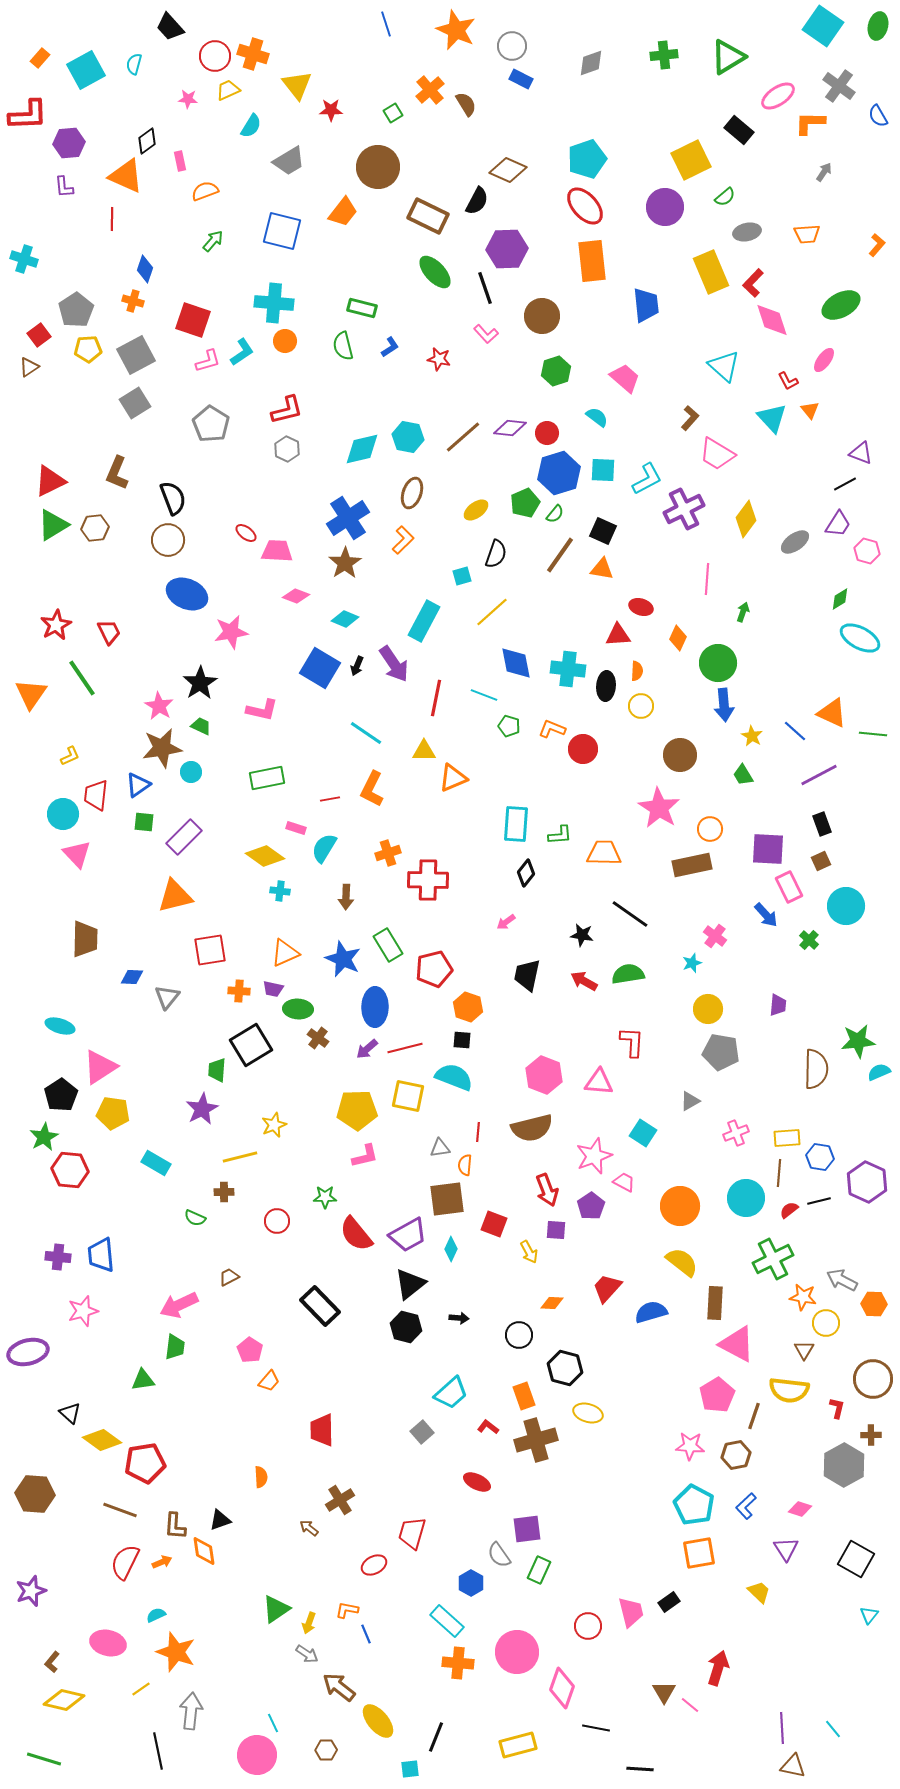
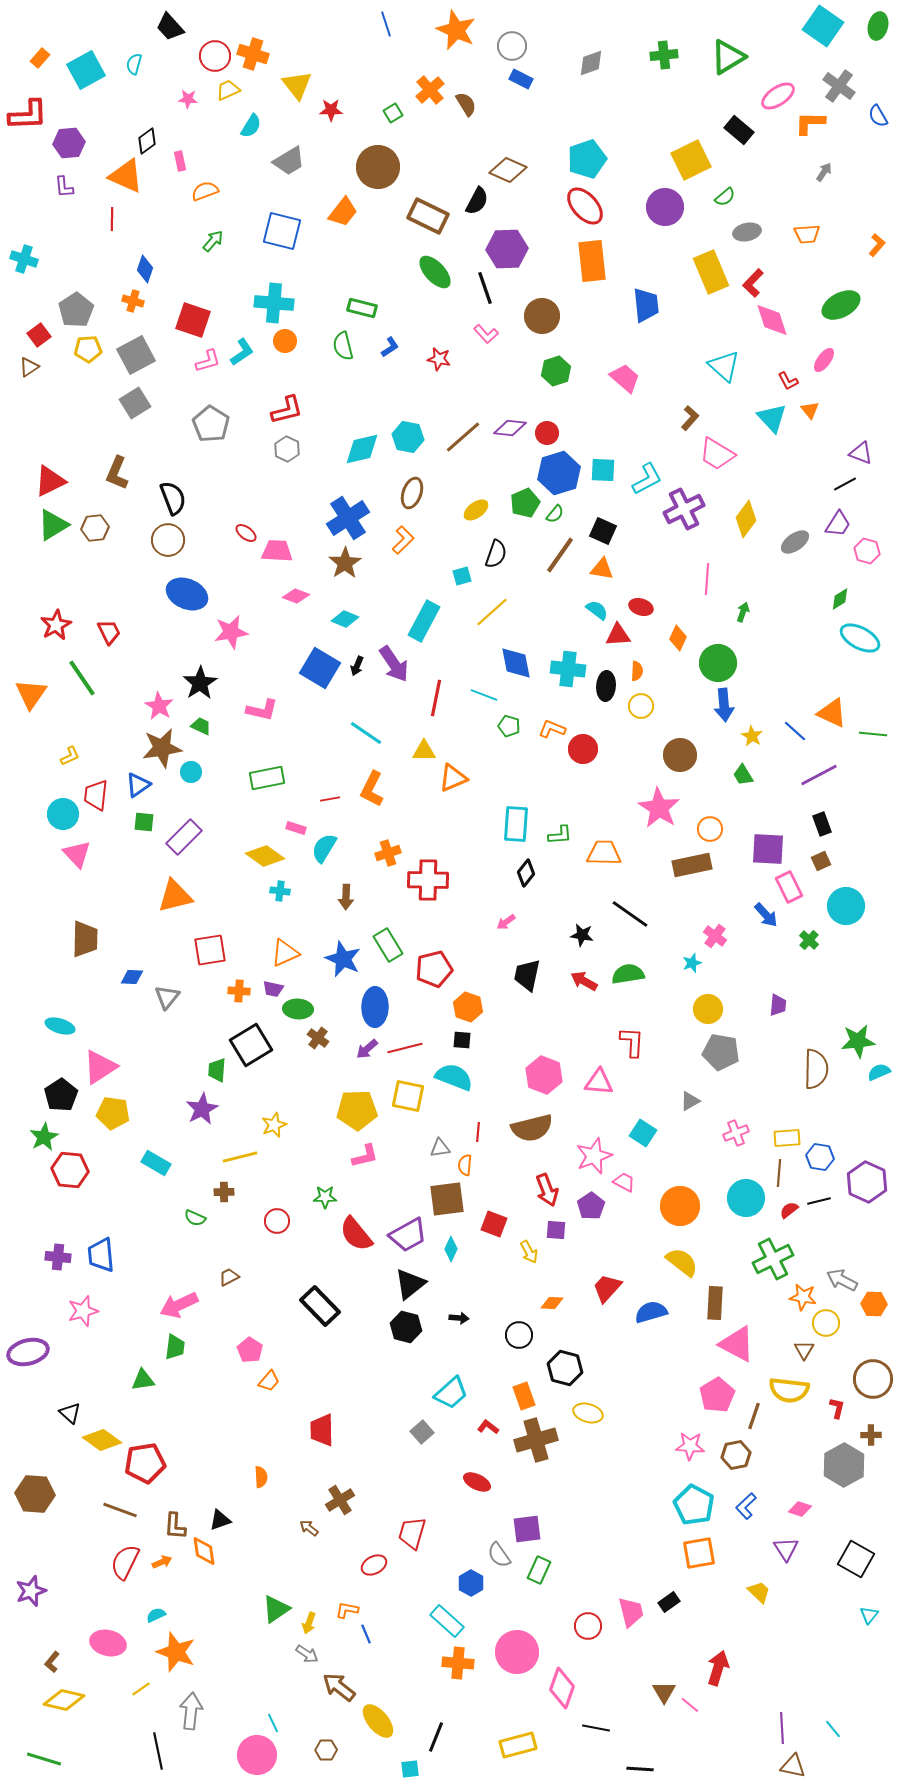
cyan semicircle at (597, 417): moved 193 px down
